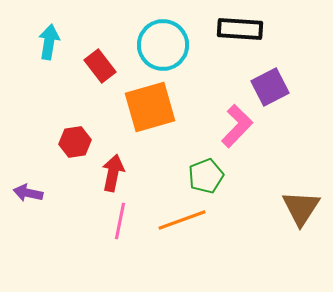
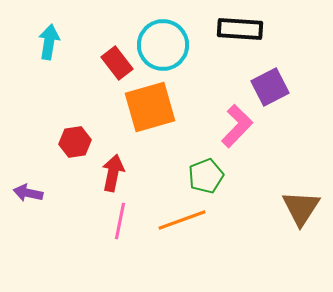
red rectangle: moved 17 px right, 3 px up
